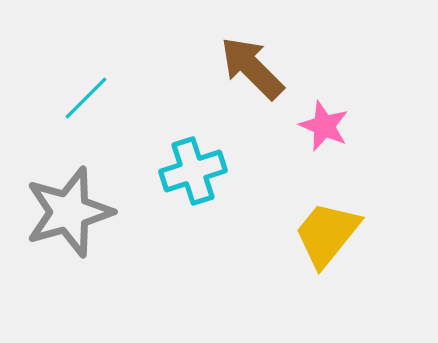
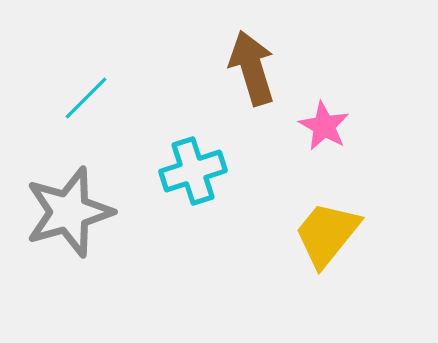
brown arrow: rotated 28 degrees clockwise
pink star: rotated 6 degrees clockwise
